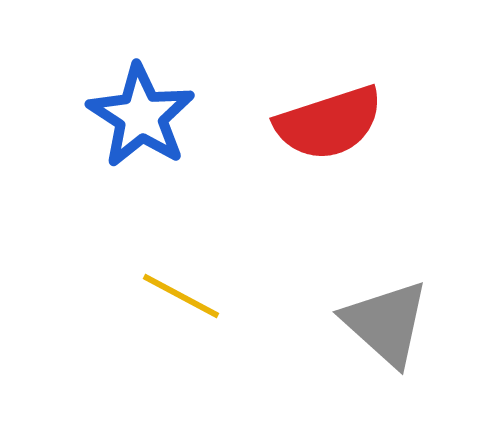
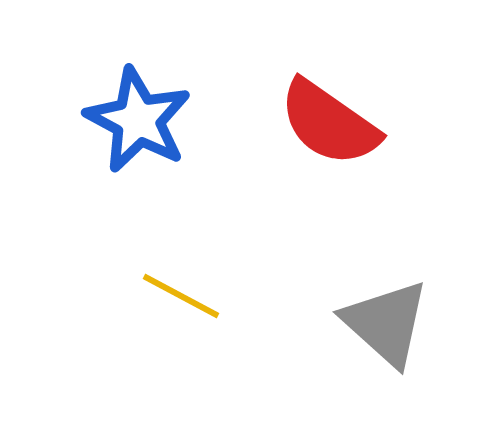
blue star: moved 3 px left, 4 px down; rotated 5 degrees counterclockwise
red semicircle: rotated 53 degrees clockwise
